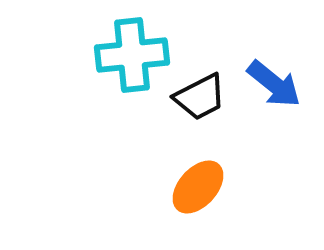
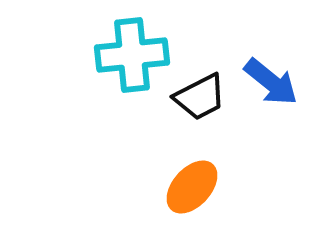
blue arrow: moved 3 px left, 2 px up
orange ellipse: moved 6 px left
